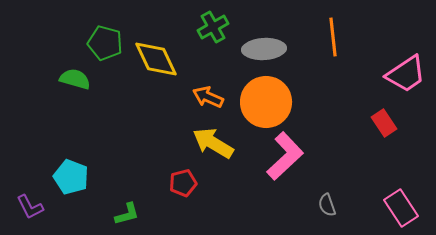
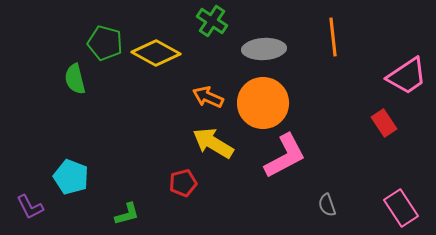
green cross: moved 1 px left, 6 px up; rotated 28 degrees counterclockwise
yellow diamond: moved 6 px up; rotated 36 degrees counterclockwise
pink trapezoid: moved 1 px right, 2 px down
green semicircle: rotated 120 degrees counterclockwise
orange circle: moved 3 px left, 1 px down
pink L-shape: rotated 15 degrees clockwise
